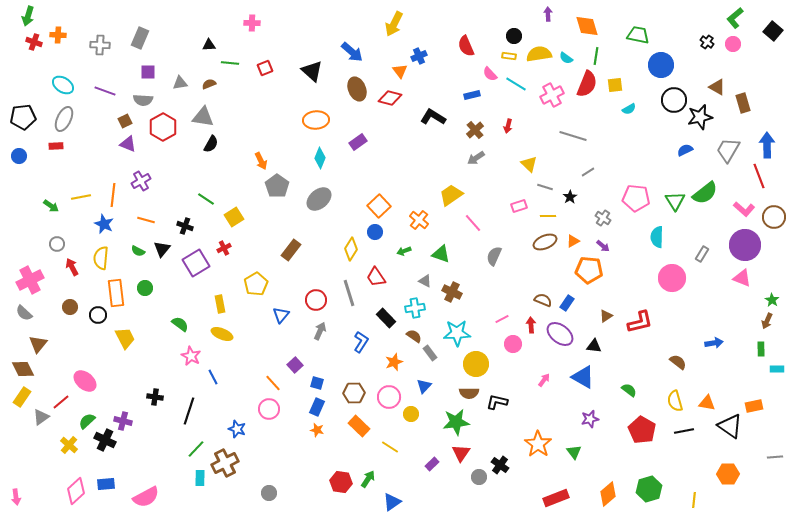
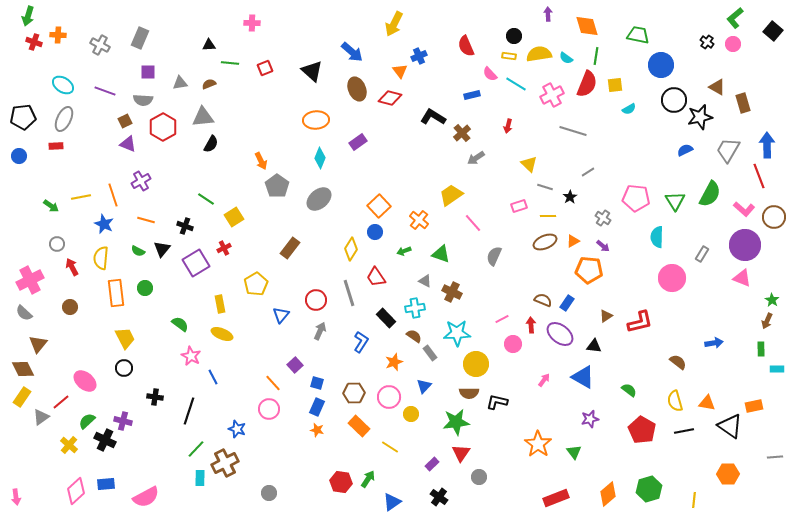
gray cross at (100, 45): rotated 24 degrees clockwise
gray triangle at (203, 117): rotated 15 degrees counterclockwise
brown cross at (475, 130): moved 13 px left, 3 px down
gray line at (573, 136): moved 5 px up
green semicircle at (705, 193): moved 5 px right, 1 px down; rotated 24 degrees counterclockwise
orange line at (113, 195): rotated 25 degrees counterclockwise
brown rectangle at (291, 250): moved 1 px left, 2 px up
black circle at (98, 315): moved 26 px right, 53 px down
black cross at (500, 465): moved 61 px left, 32 px down
